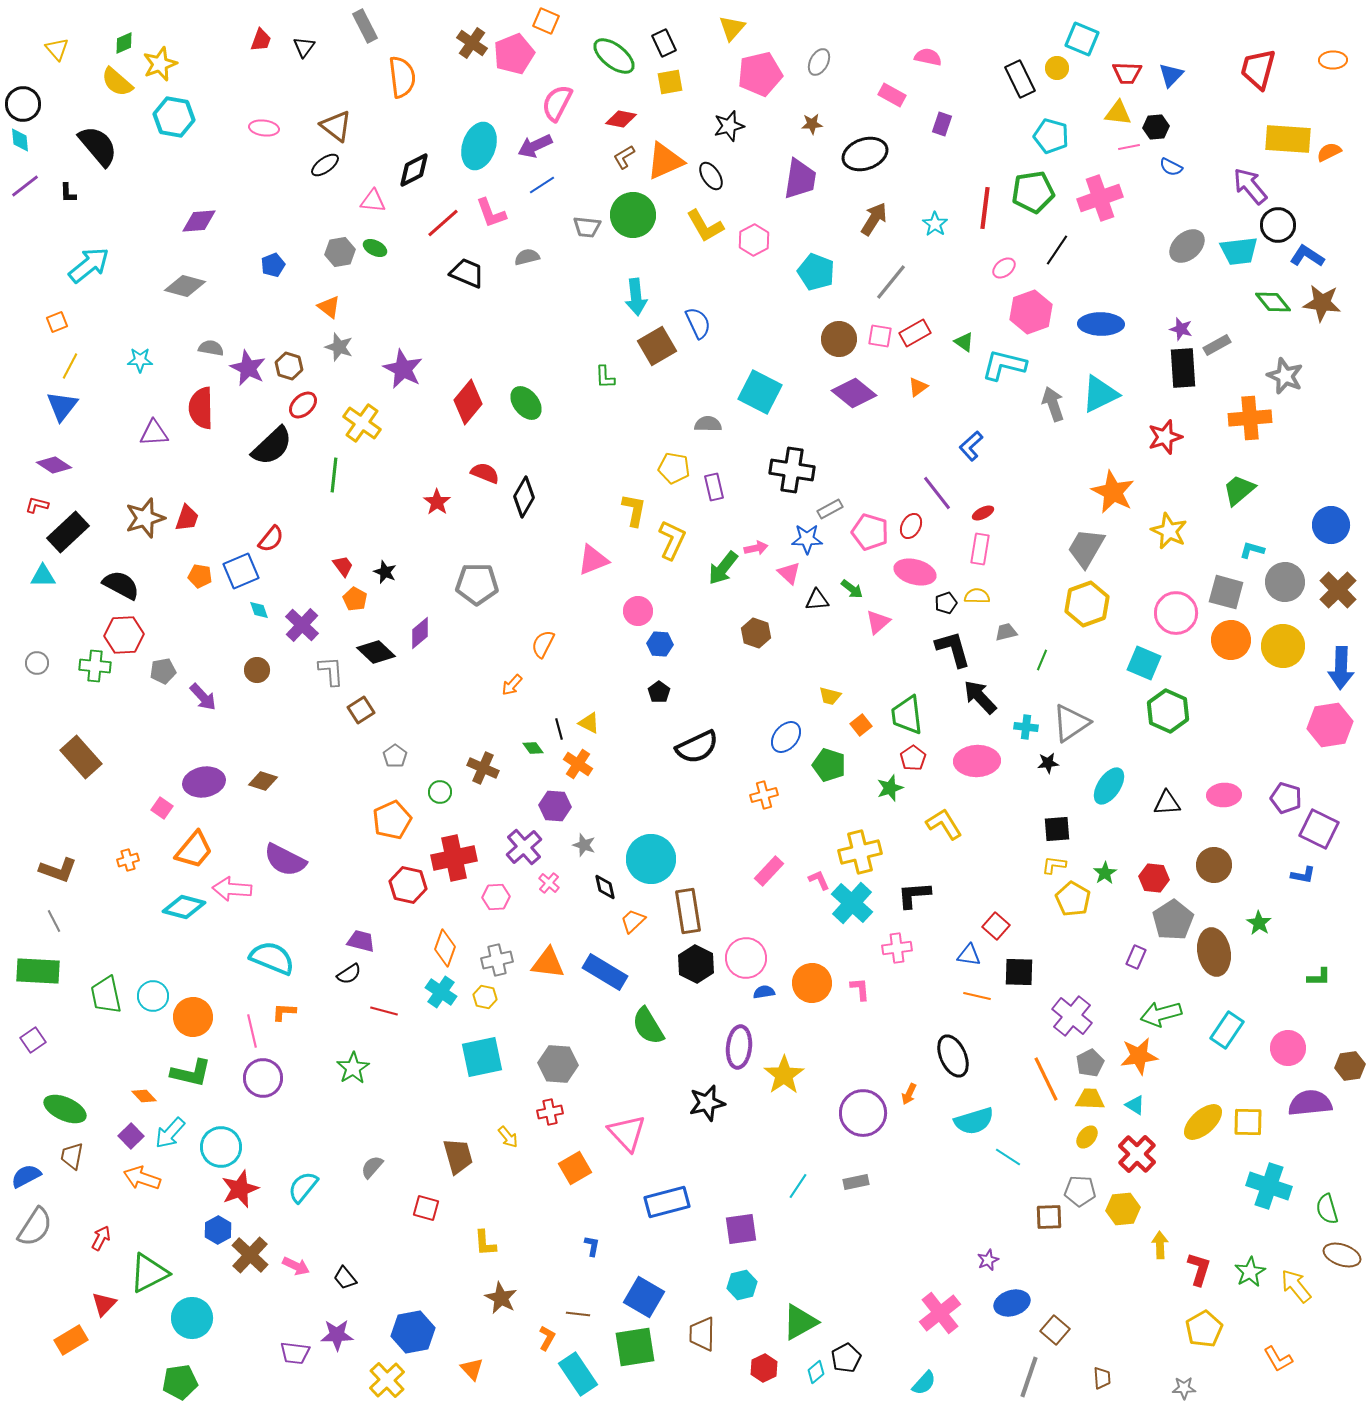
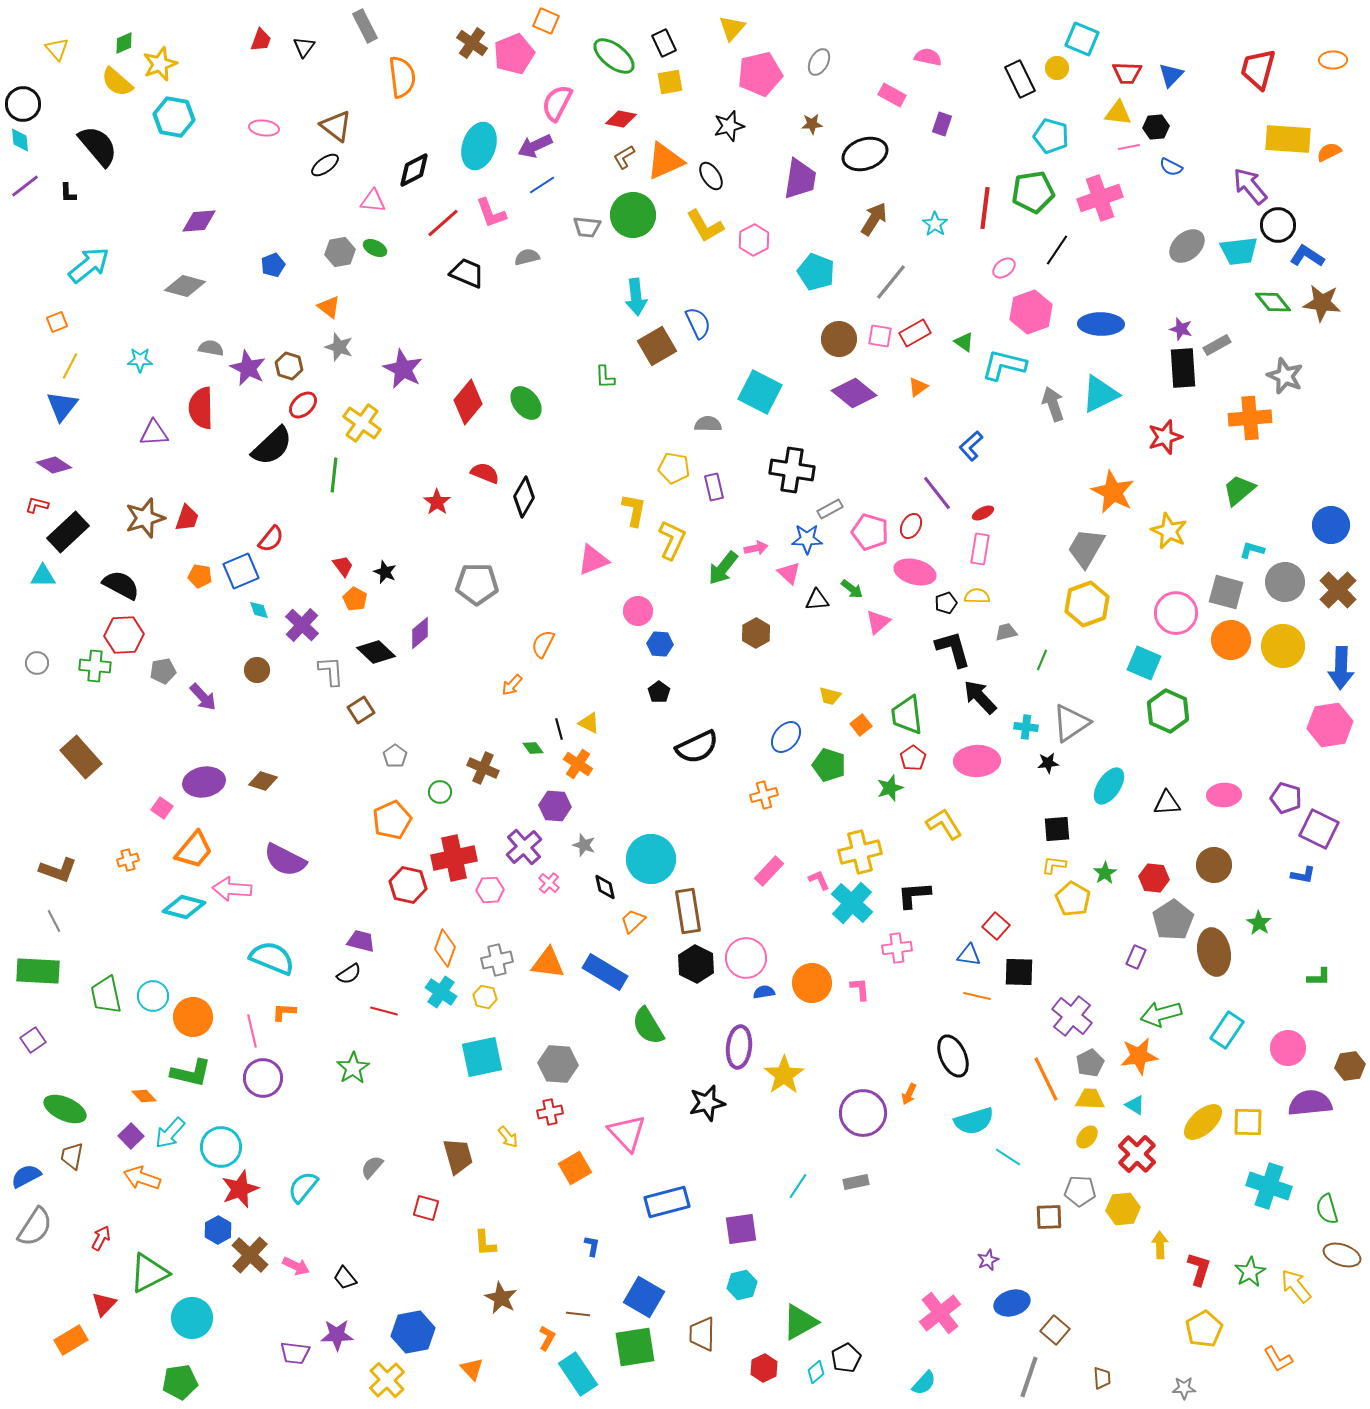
brown hexagon at (756, 633): rotated 12 degrees clockwise
pink hexagon at (496, 897): moved 6 px left, 7 px up
